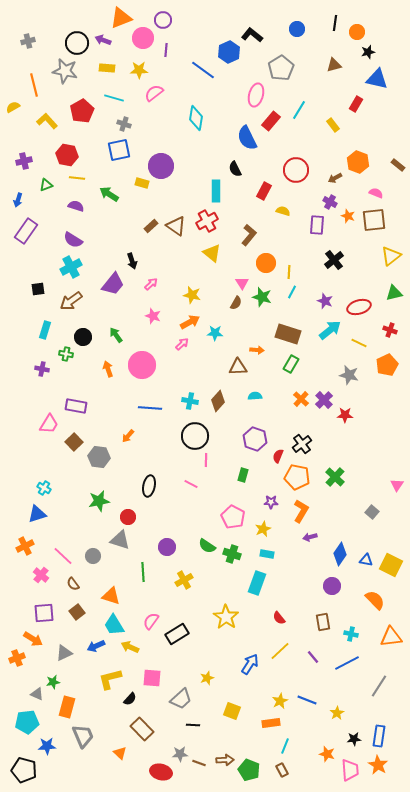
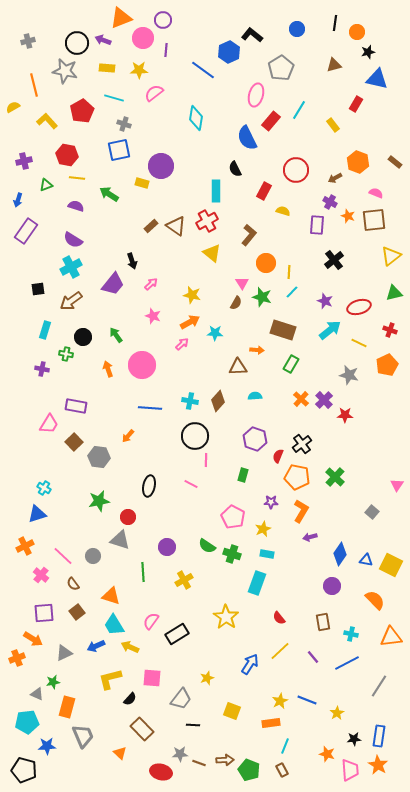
brown rectangle at (398, 165): moved 3 px left, 3 px up
cyan line at (292, 292): rotated 16 degrees clockwise
brown rectangle at (288, 334): moved 5 px left, 4 px up
gray trapezoid at (181, 699): rotated 10 degrees counterclockwise
